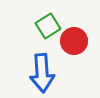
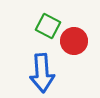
green square: rotated 30 degrees counterclockwise
